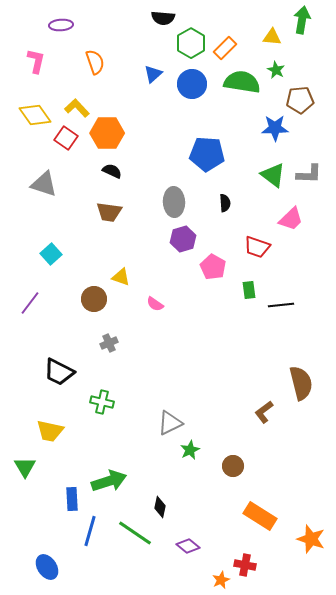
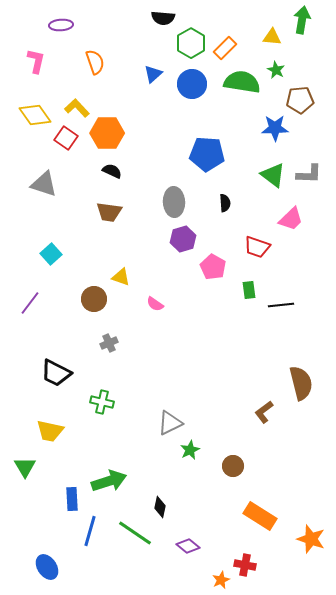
black trapezoid at (59, 372): moved 3 px left, 1 px down
